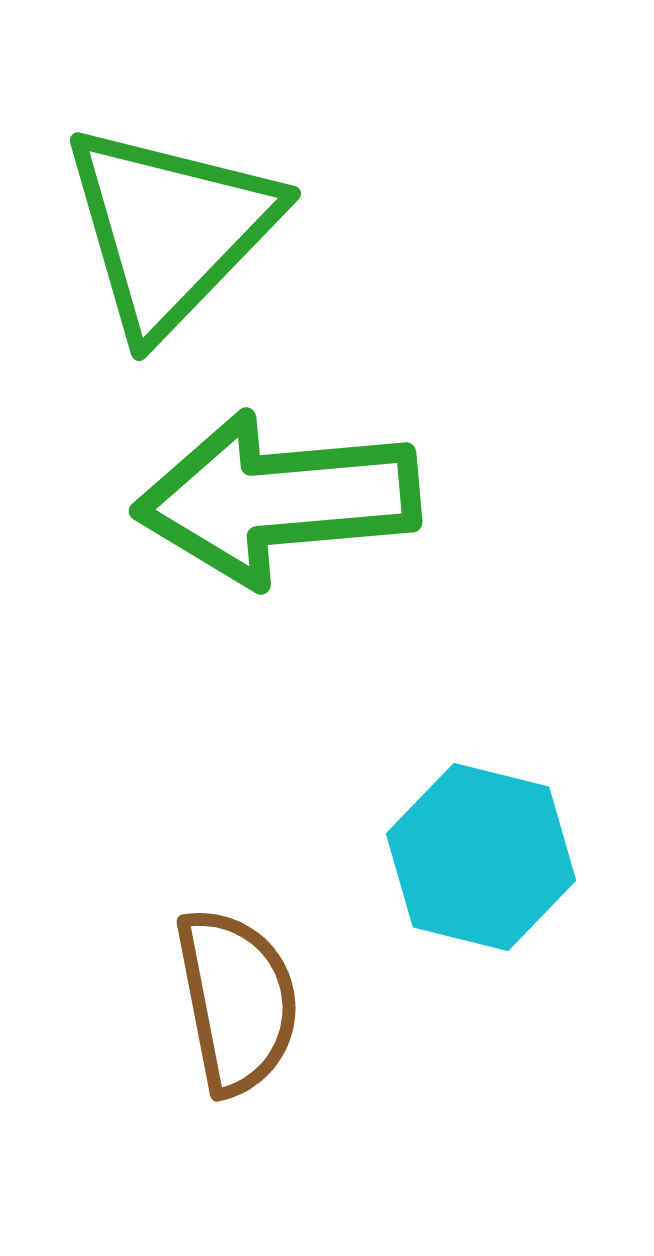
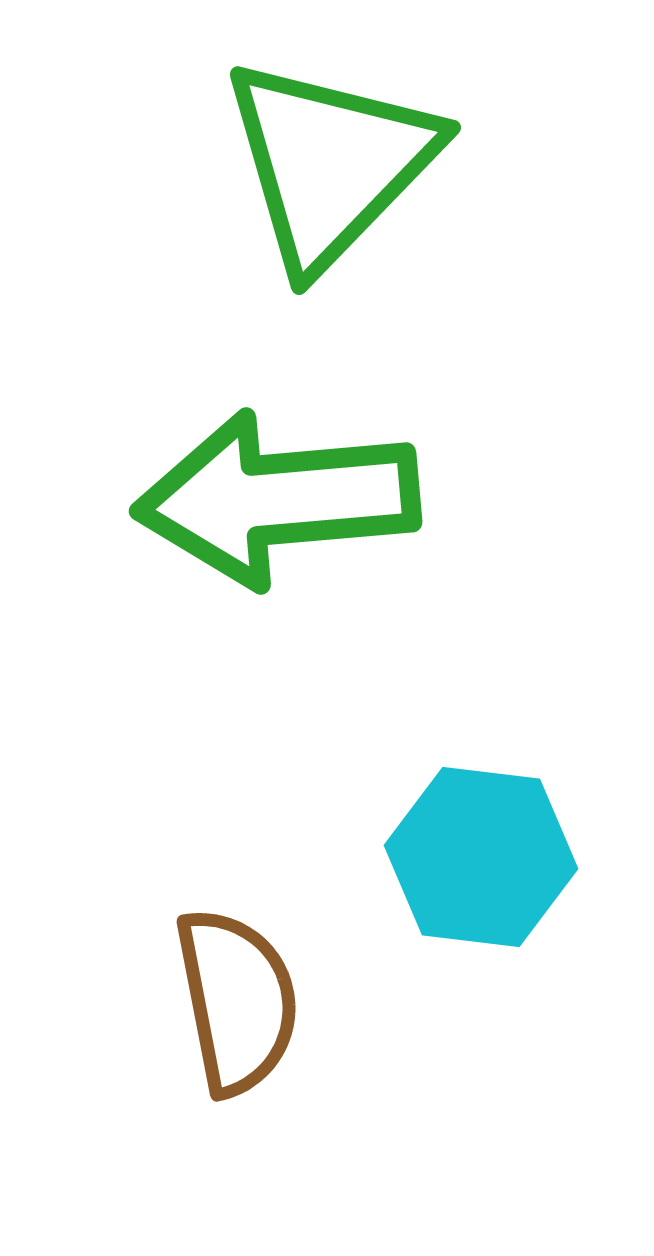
green triangle: moved 160 px right, 66 px up
cyan hexagon: rotated 7 degrees counterclockwise
